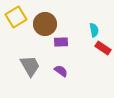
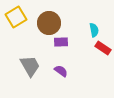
brown circle: moved 4 px right, 1 px up
